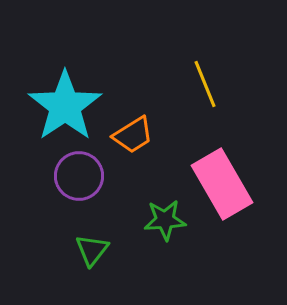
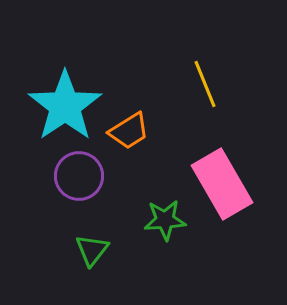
orange trapezoid: moved 4 px left, 4 px up
